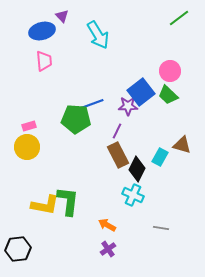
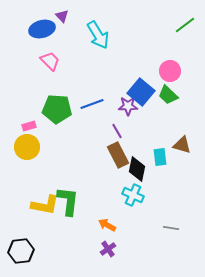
green line: moved 6 px right, 7 px down
blue ellipse: moved 2 px up
pink trapezoid: moved 6 px right; rotated 40 degrees counterclockwise
blue square: rotated 12 degrees counterclockwise
green pentagon: moved 19 px left, 10 px up
purple line: rotated 56 degrees counterclockwise
cyan rectangle: rotated 36 degrees counterclockwise
black diamond: rotated 15 degrees counterclockwise
gray line: moved 10 px right
black hexagon: moved 3 px right, 2 px down
